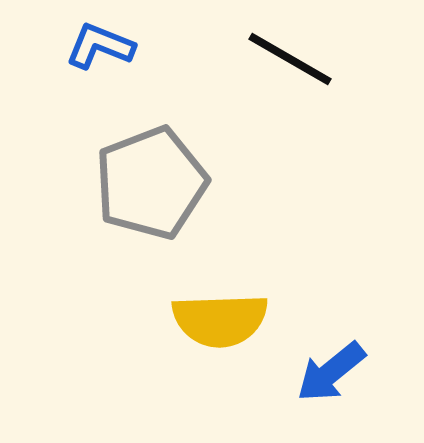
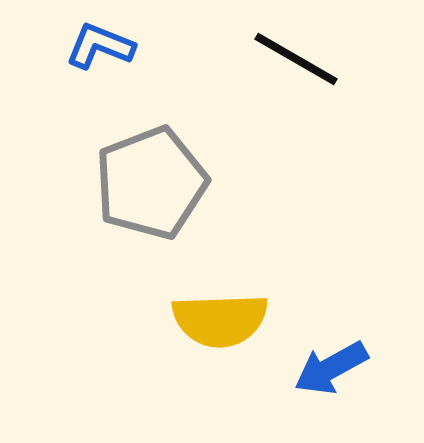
black line: moved 6 px right
blue arrow: moved 4 px up; rotated 10 degrees clockwise
